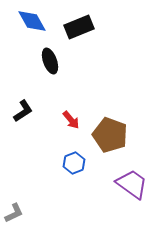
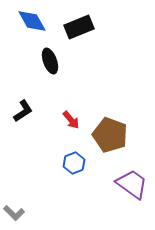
gray L-shape: rotated 70 degrees clockwise
